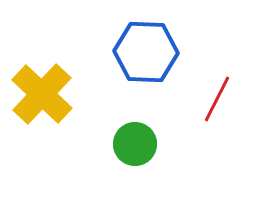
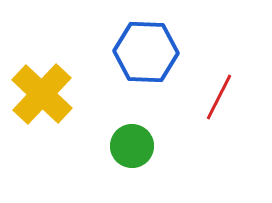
red line: moved 2 px right, 2 px up
green circle: moved 3 px left, 2 px down
